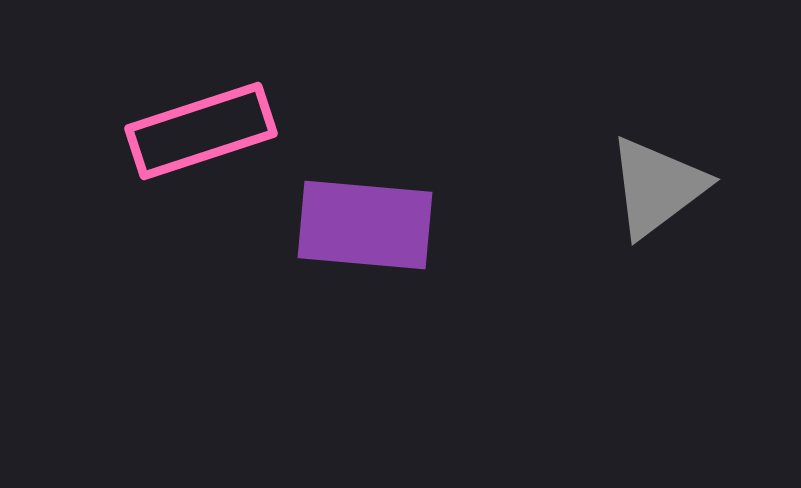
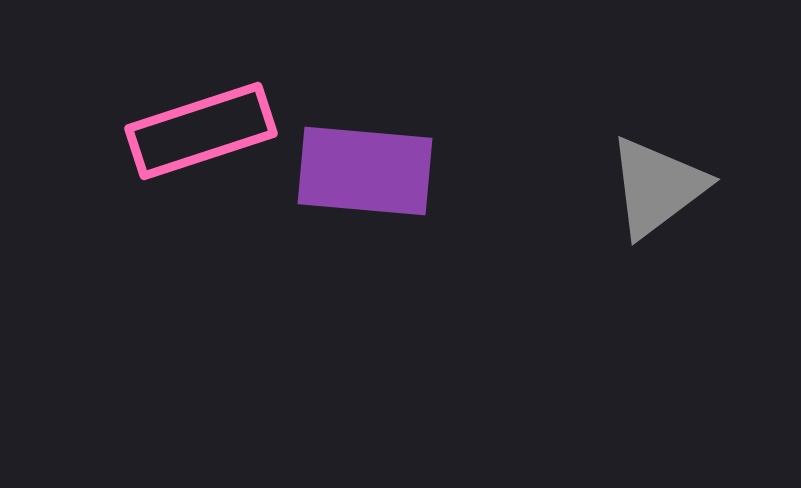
purple rectangle: moved 54 px up
